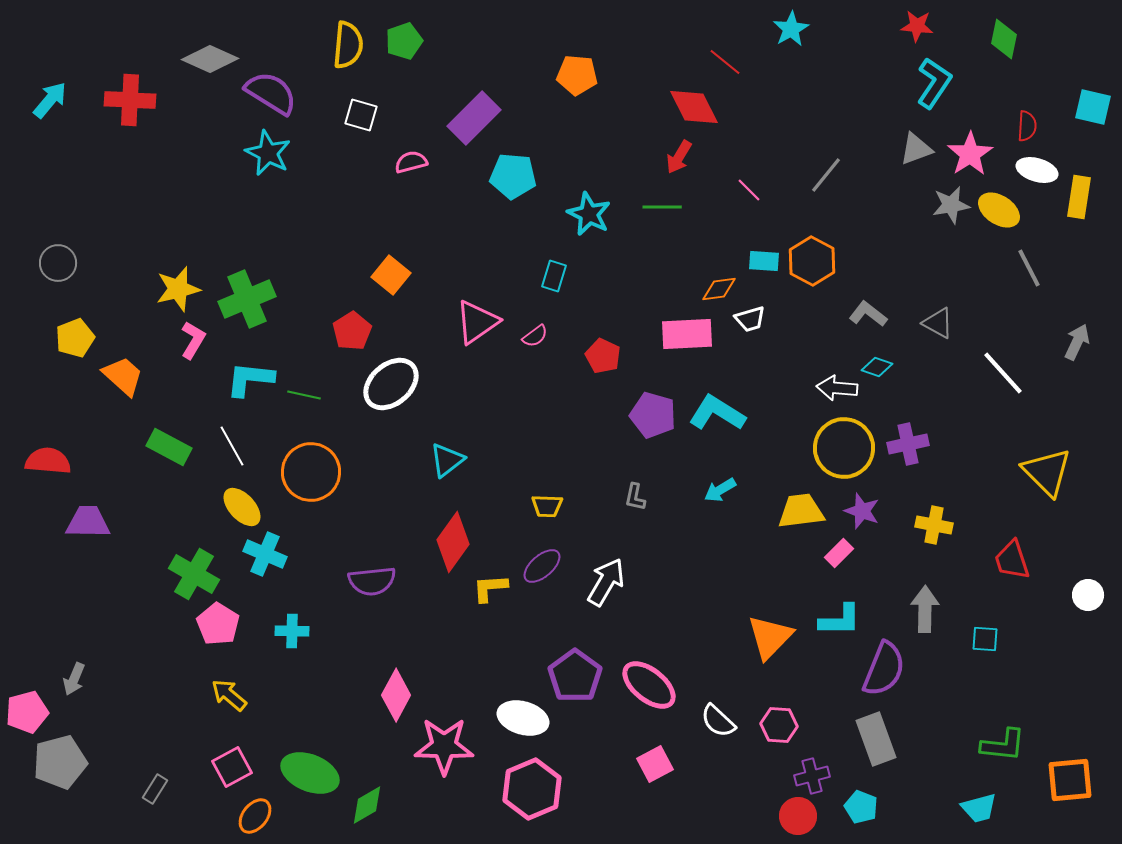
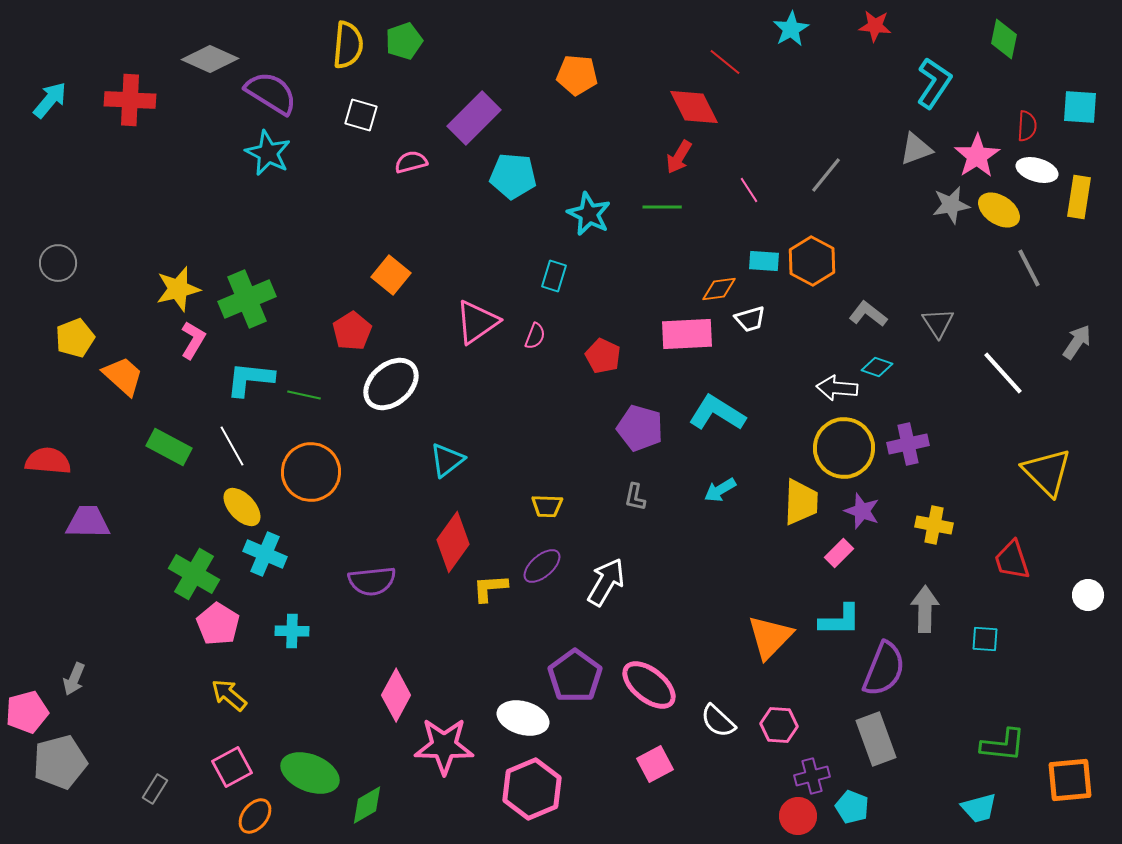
red star at (917, 26): moved 42 px left
cyan square at (1093, 107): moved 13 px left; rotated 9 degrees counterclockwise
pink star at (970, 154): moved 7 px right, 2 px down
pink line at (749, 190): rotated 12 degrees clockwise
gray triangle at (938, 323): rotated 28 degrees clockwise
pink semicircle at (535, 336): rotated 32 degrees counterclockwise
gray arrow at (1077, 342): rotated 9 degrees clockwise
purple pentagon at (653, 415): moved 13 px left, 13 px down
yellow trapezoid at (801, 511): moved 9 px up; rotated 99 degrees clockwise
cyan pentagon at (861, 807): moved 9 px left
